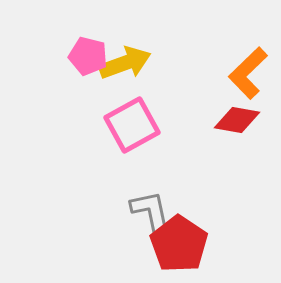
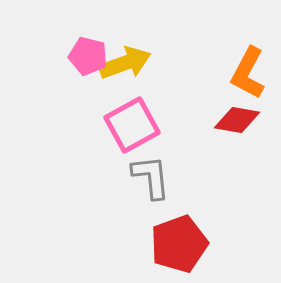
orange L-shape: rotated 18 degrees counterclockwise
gray L-shape: moved 35 px up; rotated 6 degrees clockwise
red pentagon: rotated 18 degrees clockwise
